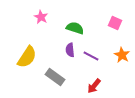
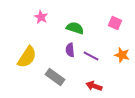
orange star: rotated 14 degrees counterclockwise
red arrow: rotated 70 degrees clockwise
